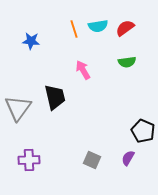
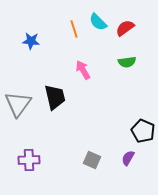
cyan semicircle: moved 4 px up; rotated 54 degrees clockwise
gray triangle: moved 4 px up
